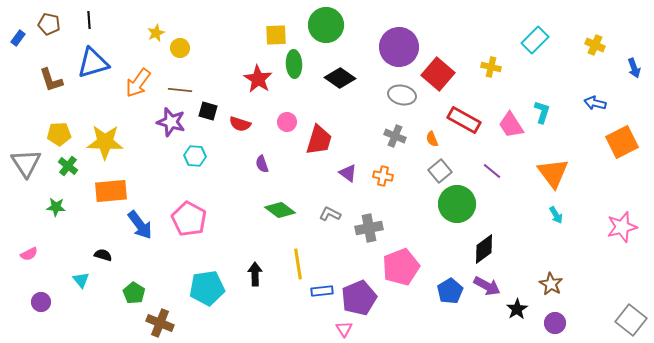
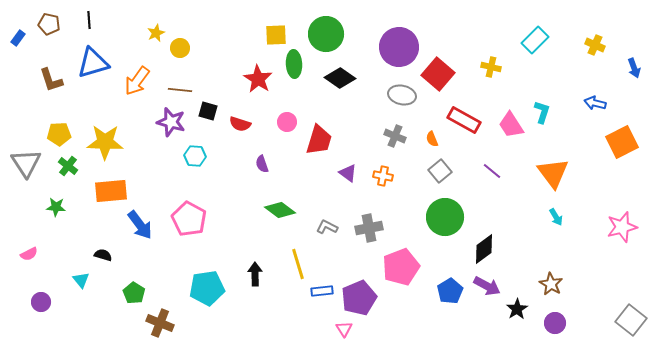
green circle at (326, 25): moved 9 px down
orange arrow at (138, 83): moved 1 px left, 2 px up
green circle at (457, 204): moved 12 px left, 13 px down
gray L-shape at (330, 214): moved 3 px left, 13 px down
cyan arrow at (556, 215): moved 2 px down
yellow line at (298, 264): rotated 8 degrees counterclockwise
